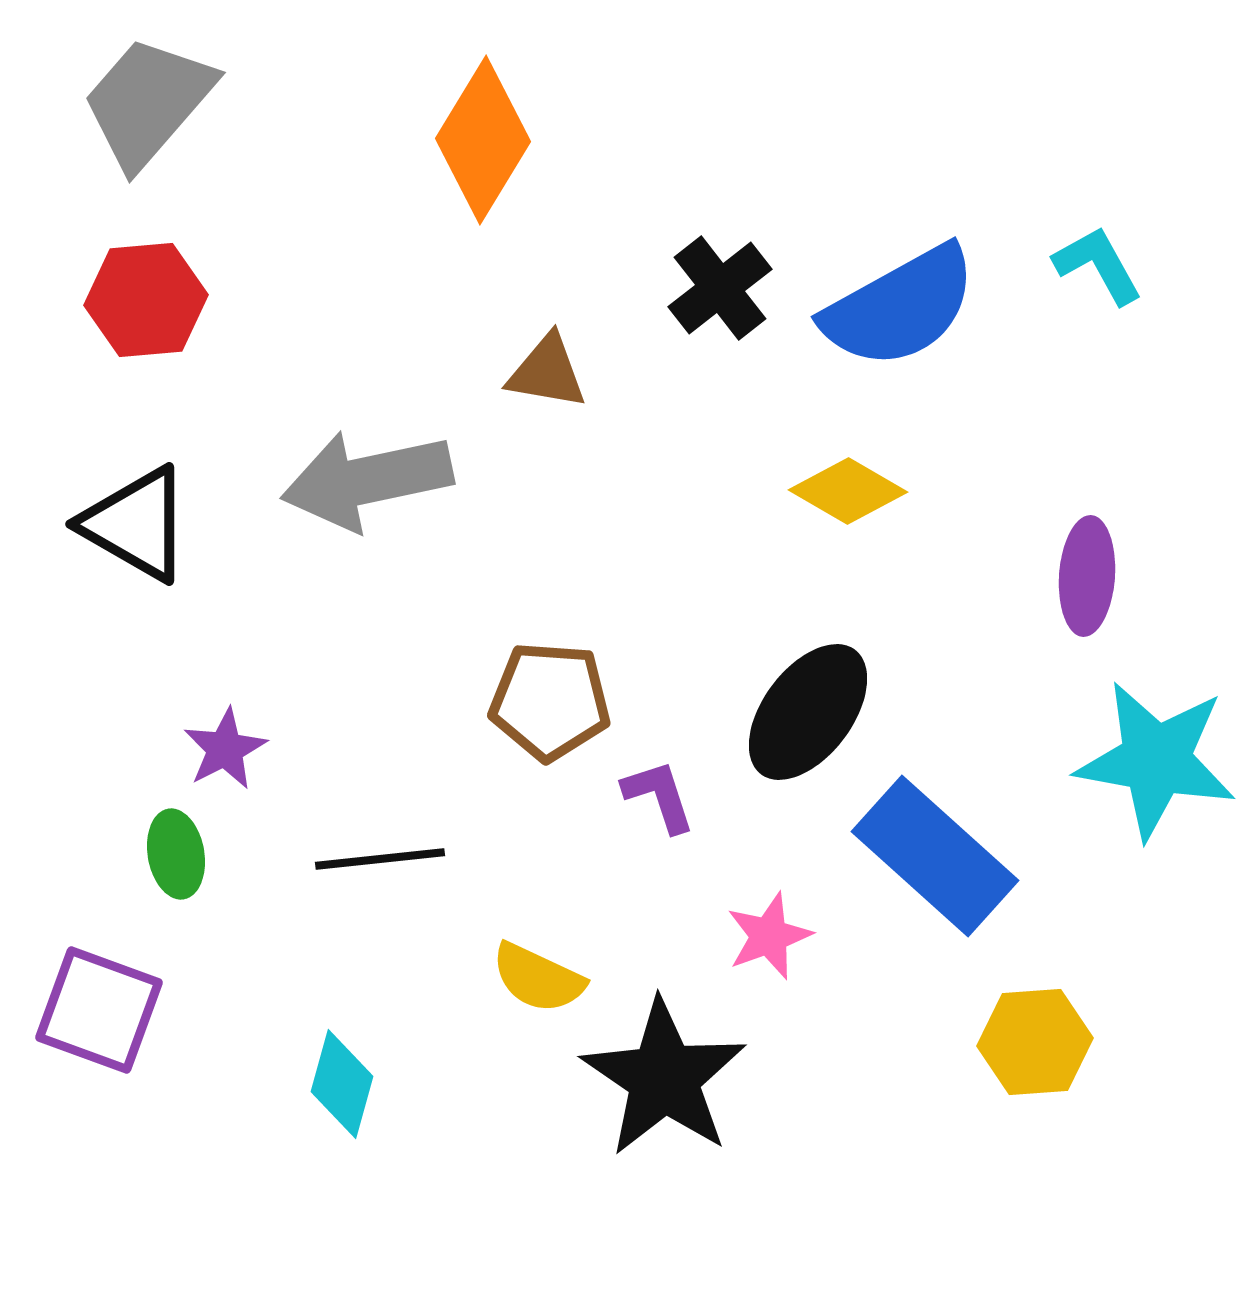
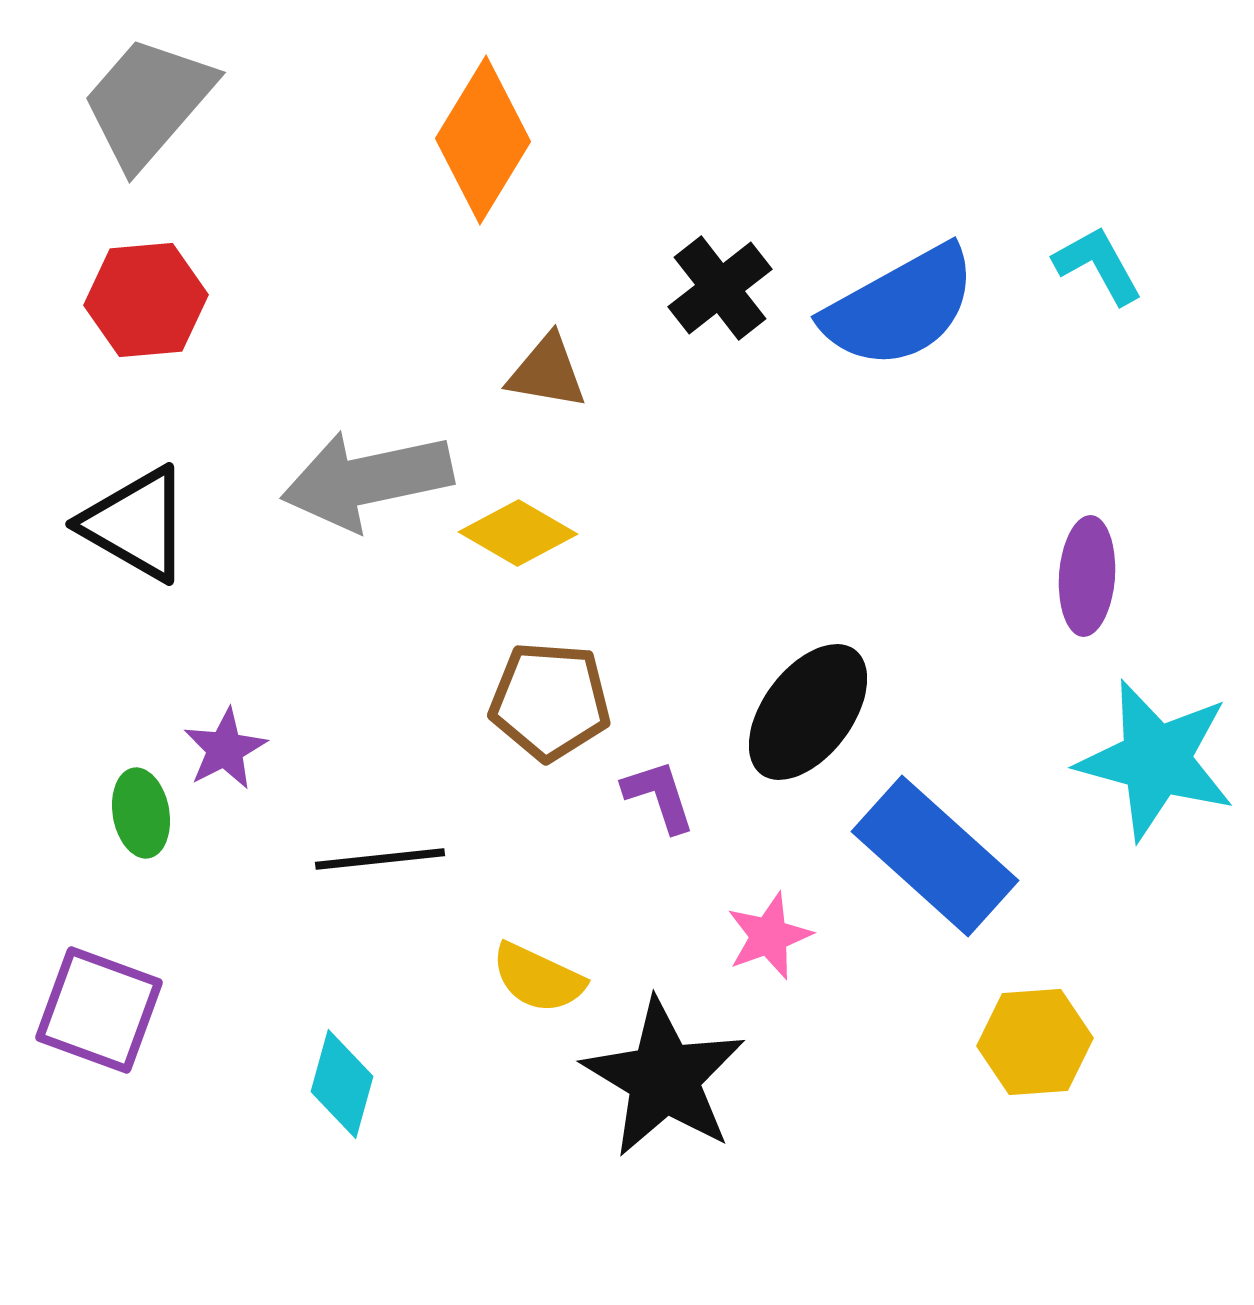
yellow diamond: moved 330 px left, 42 px down
cyan star: rotated 5 degrees clockwise
green ellipse: moved 35 px left, 41 px up
black star: rotated 3 degrees counterclockwise
